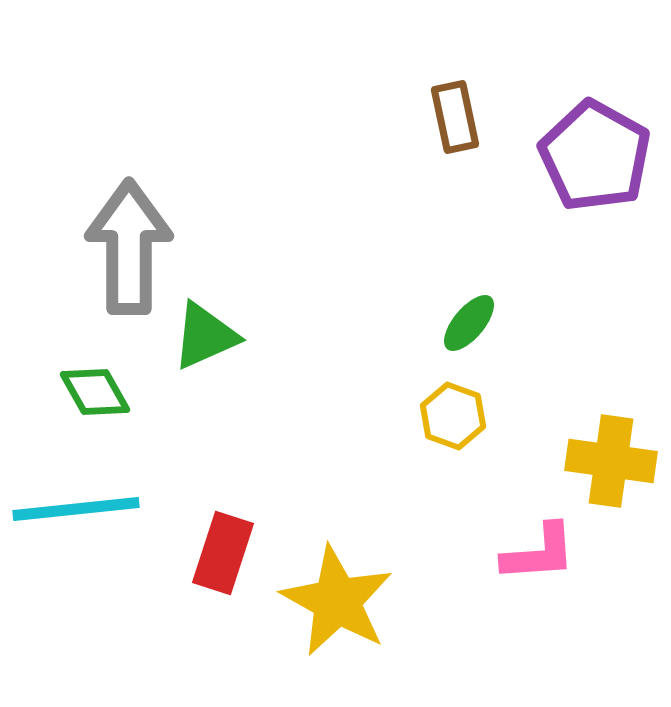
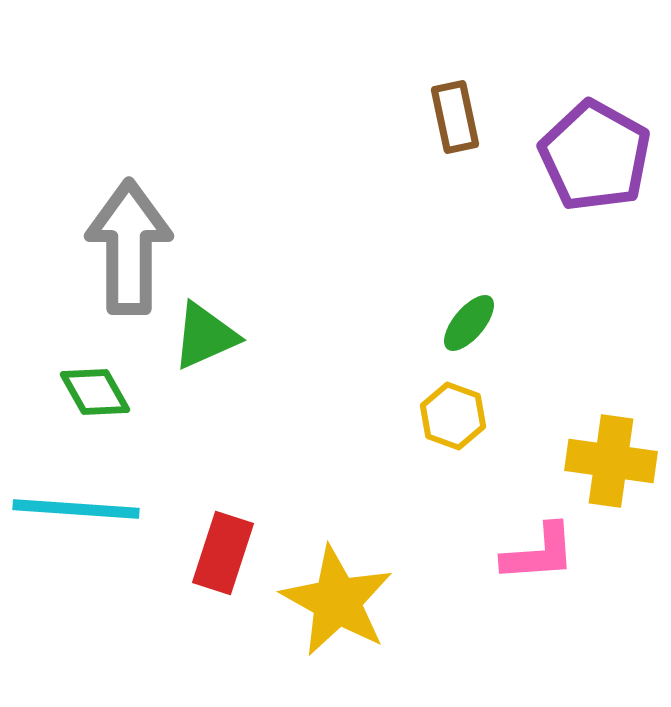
cyan line: rotated 10 degrees clockwise
